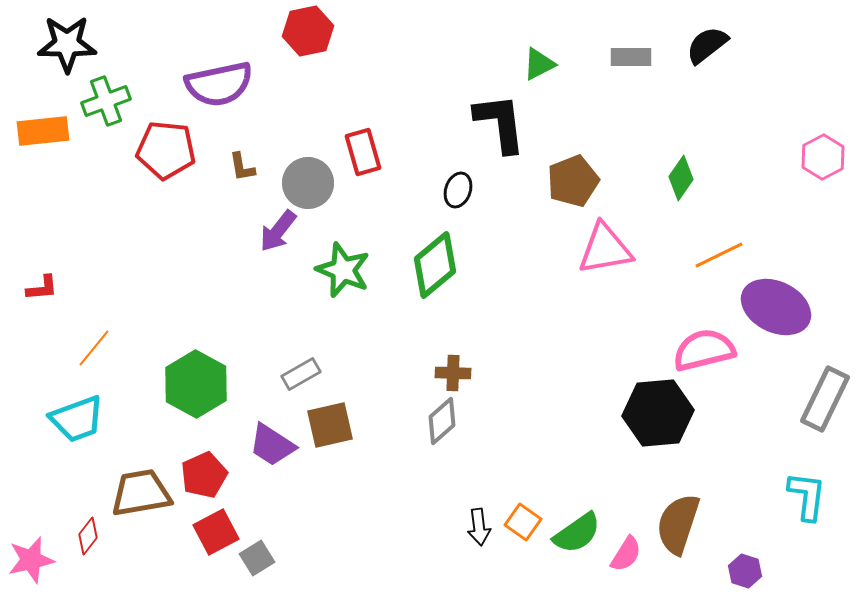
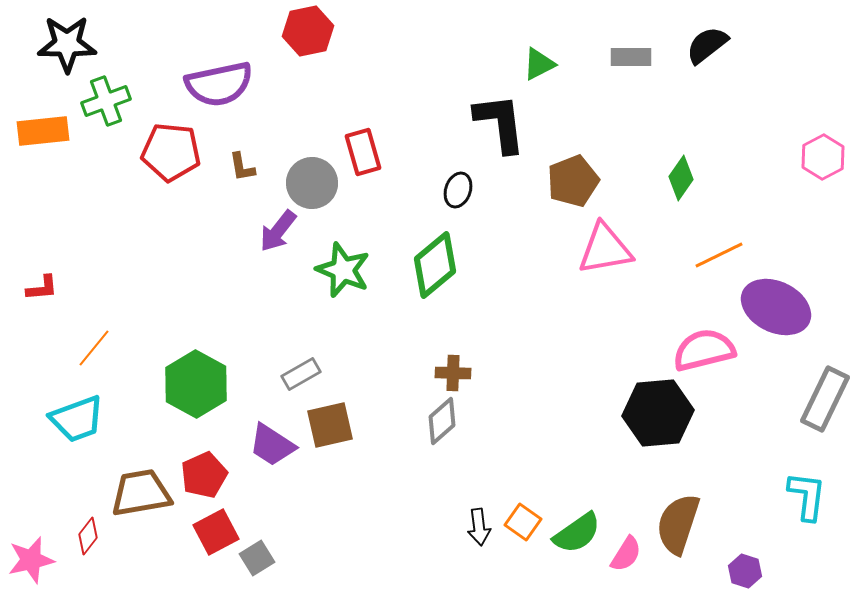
red pentagon at (166, 150): moved 5 px right, 2 px down
gray circle at (308, 183): moved 4 px right
